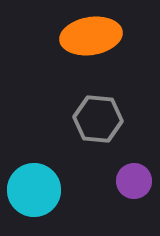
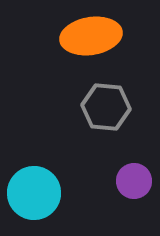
gray hexagon: moved 8 px right, 12 px up
cyan circle: moved 3 px down
